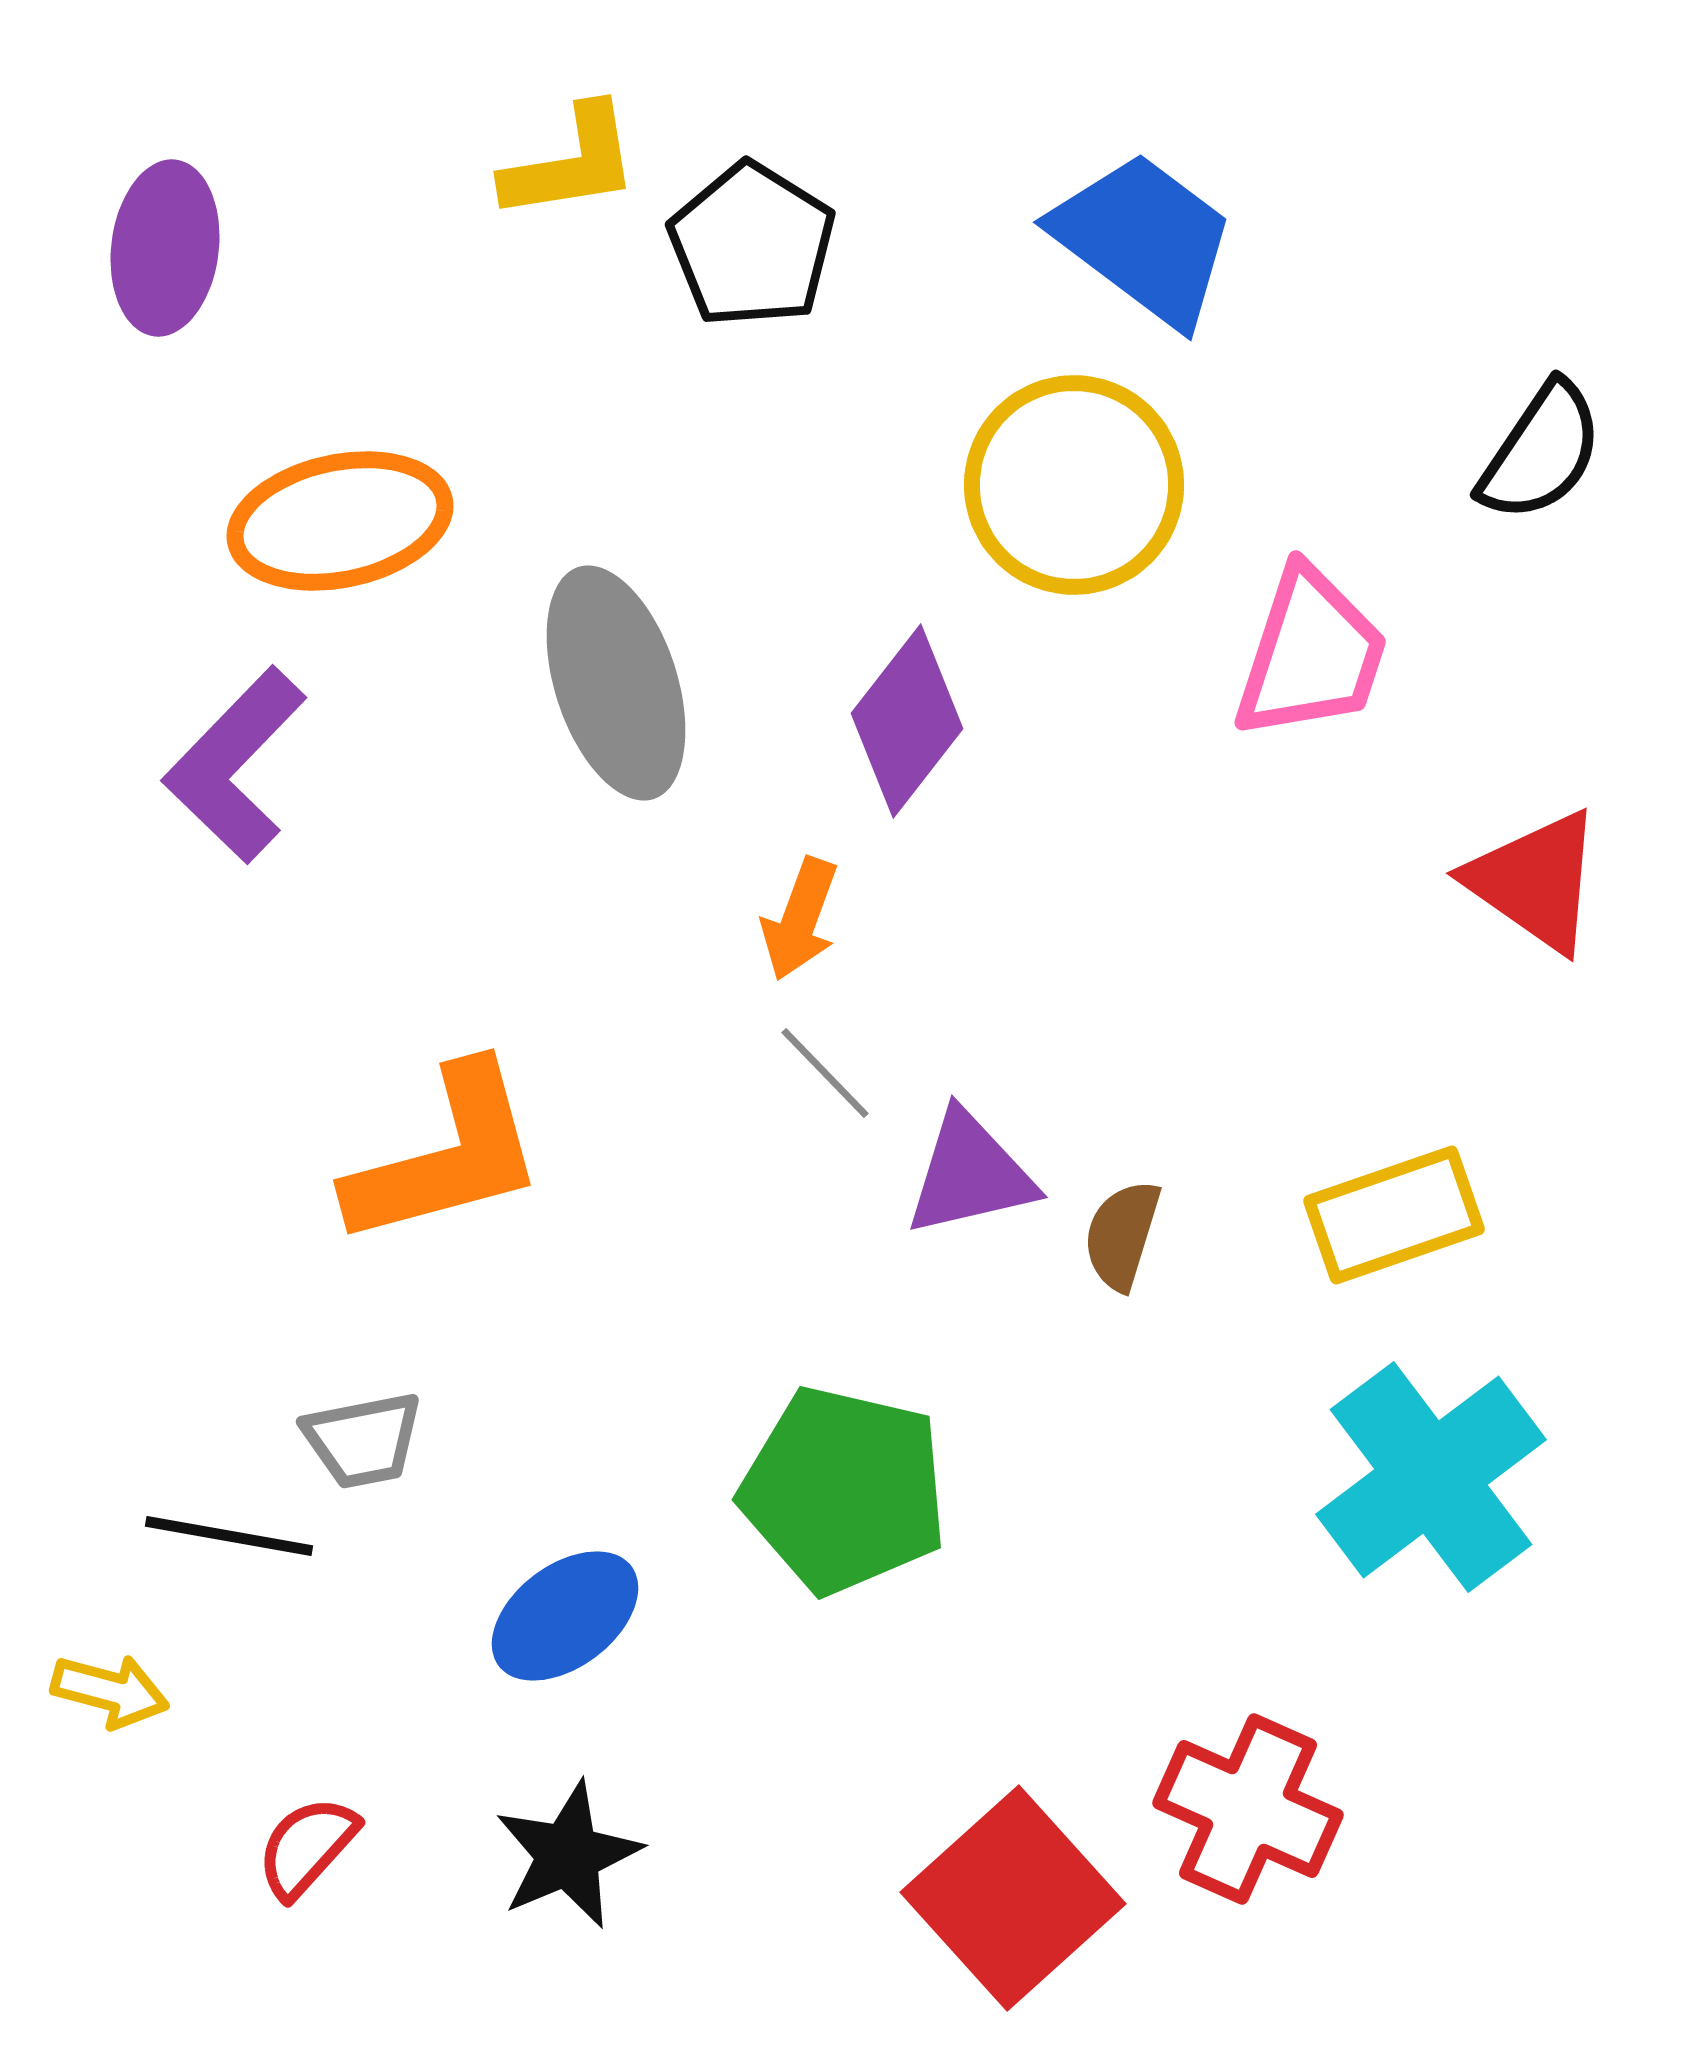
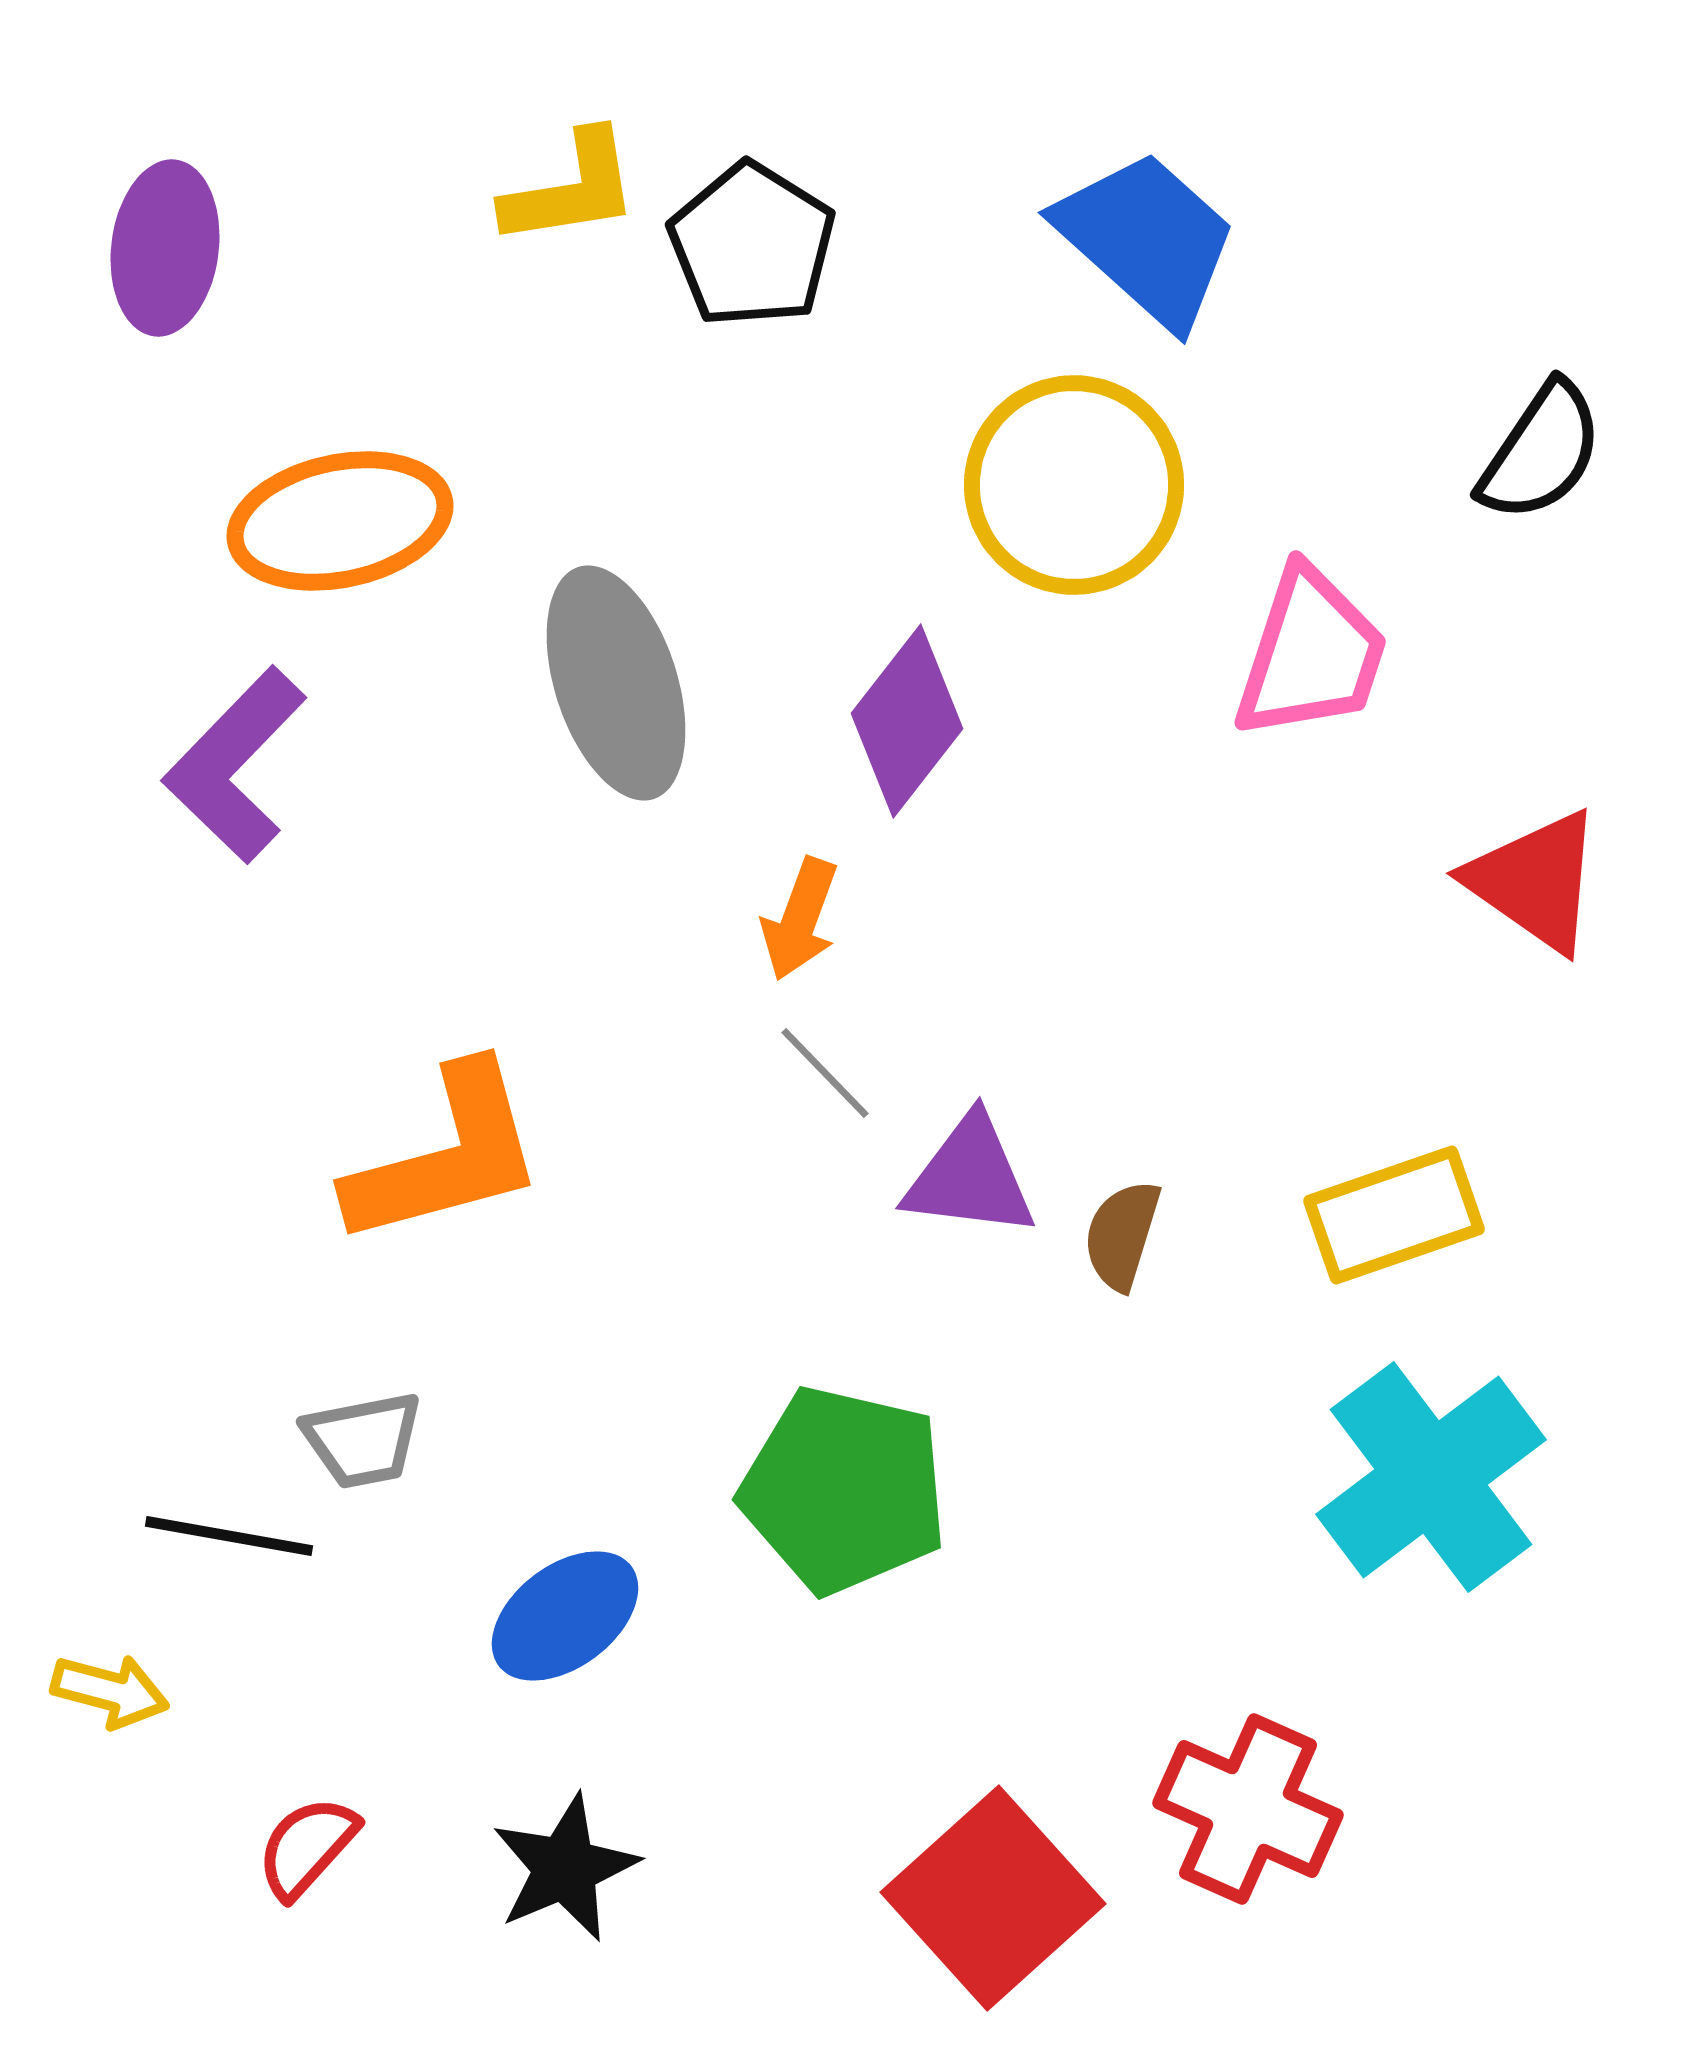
yellow L-shape: moved 26 px down
blue trapezoid: moved 3 px right; rotated 5 degrees clockwise
purple triangle: moved 3 px down; rotated 20 degrees clockwise
black star: moved 3 px left, 13 px down
red square: moved 20 px left
